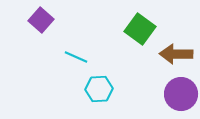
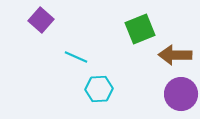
green square: rotated 32 degrees clockwise
brown arrow: moved 1 px left, 1 px down
